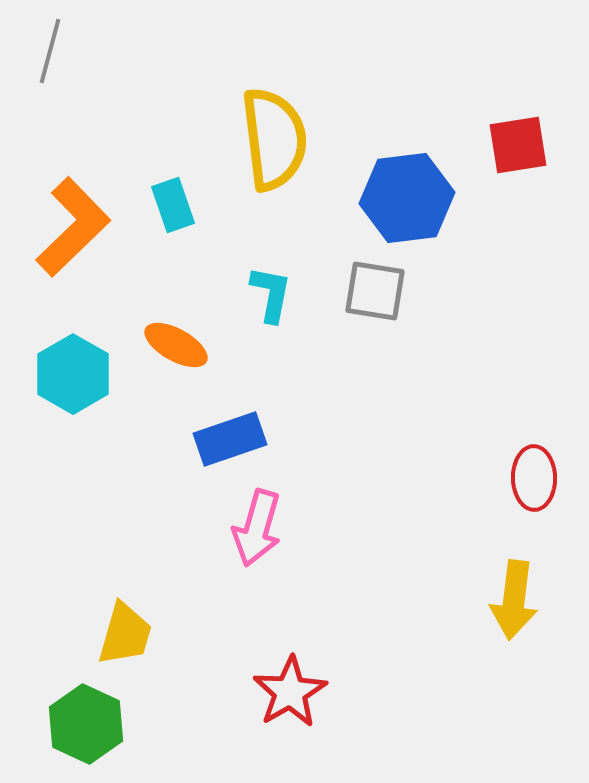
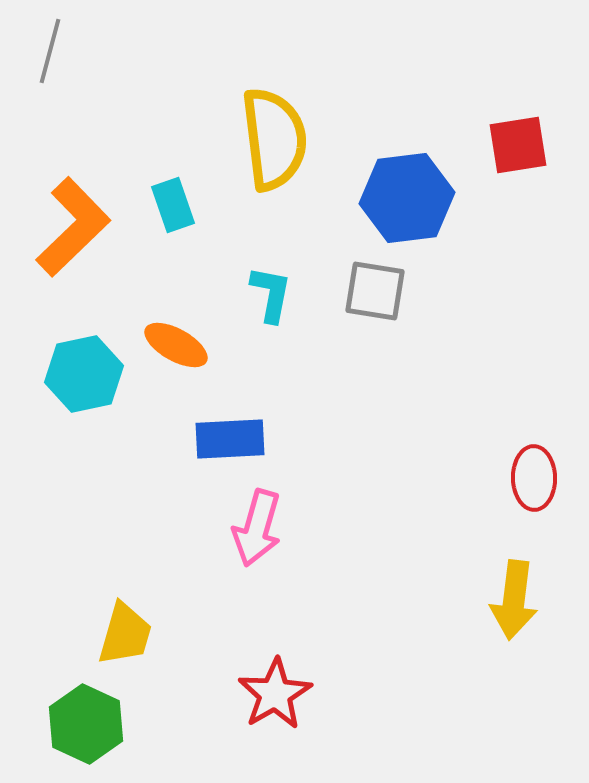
cyan hexagon: moved 11 px right; rotated 18 degrees clockwise
blue rectangle: rotated 16 degrees clockwise
red star: moved 15 px left, 2 px down
